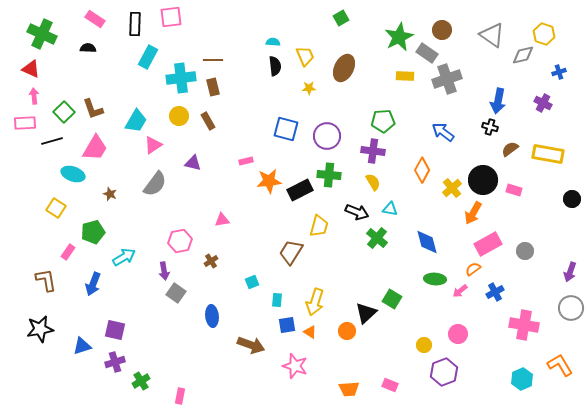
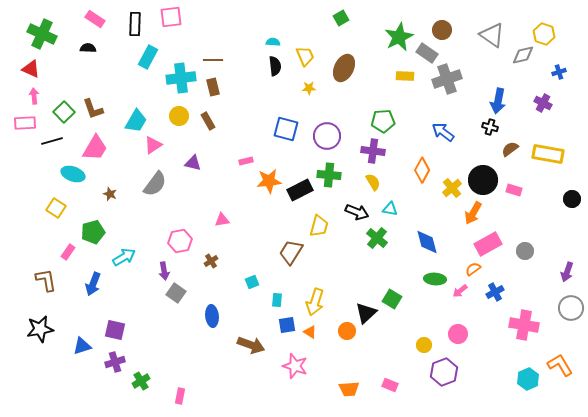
purple arrow at (570, 272): moved 3 px left
cyan hexagon at (522, 379): moved 6 px right
